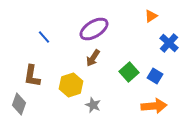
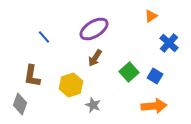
brown arrow: moved 2 px right
gray diamond: moved 1 px right
